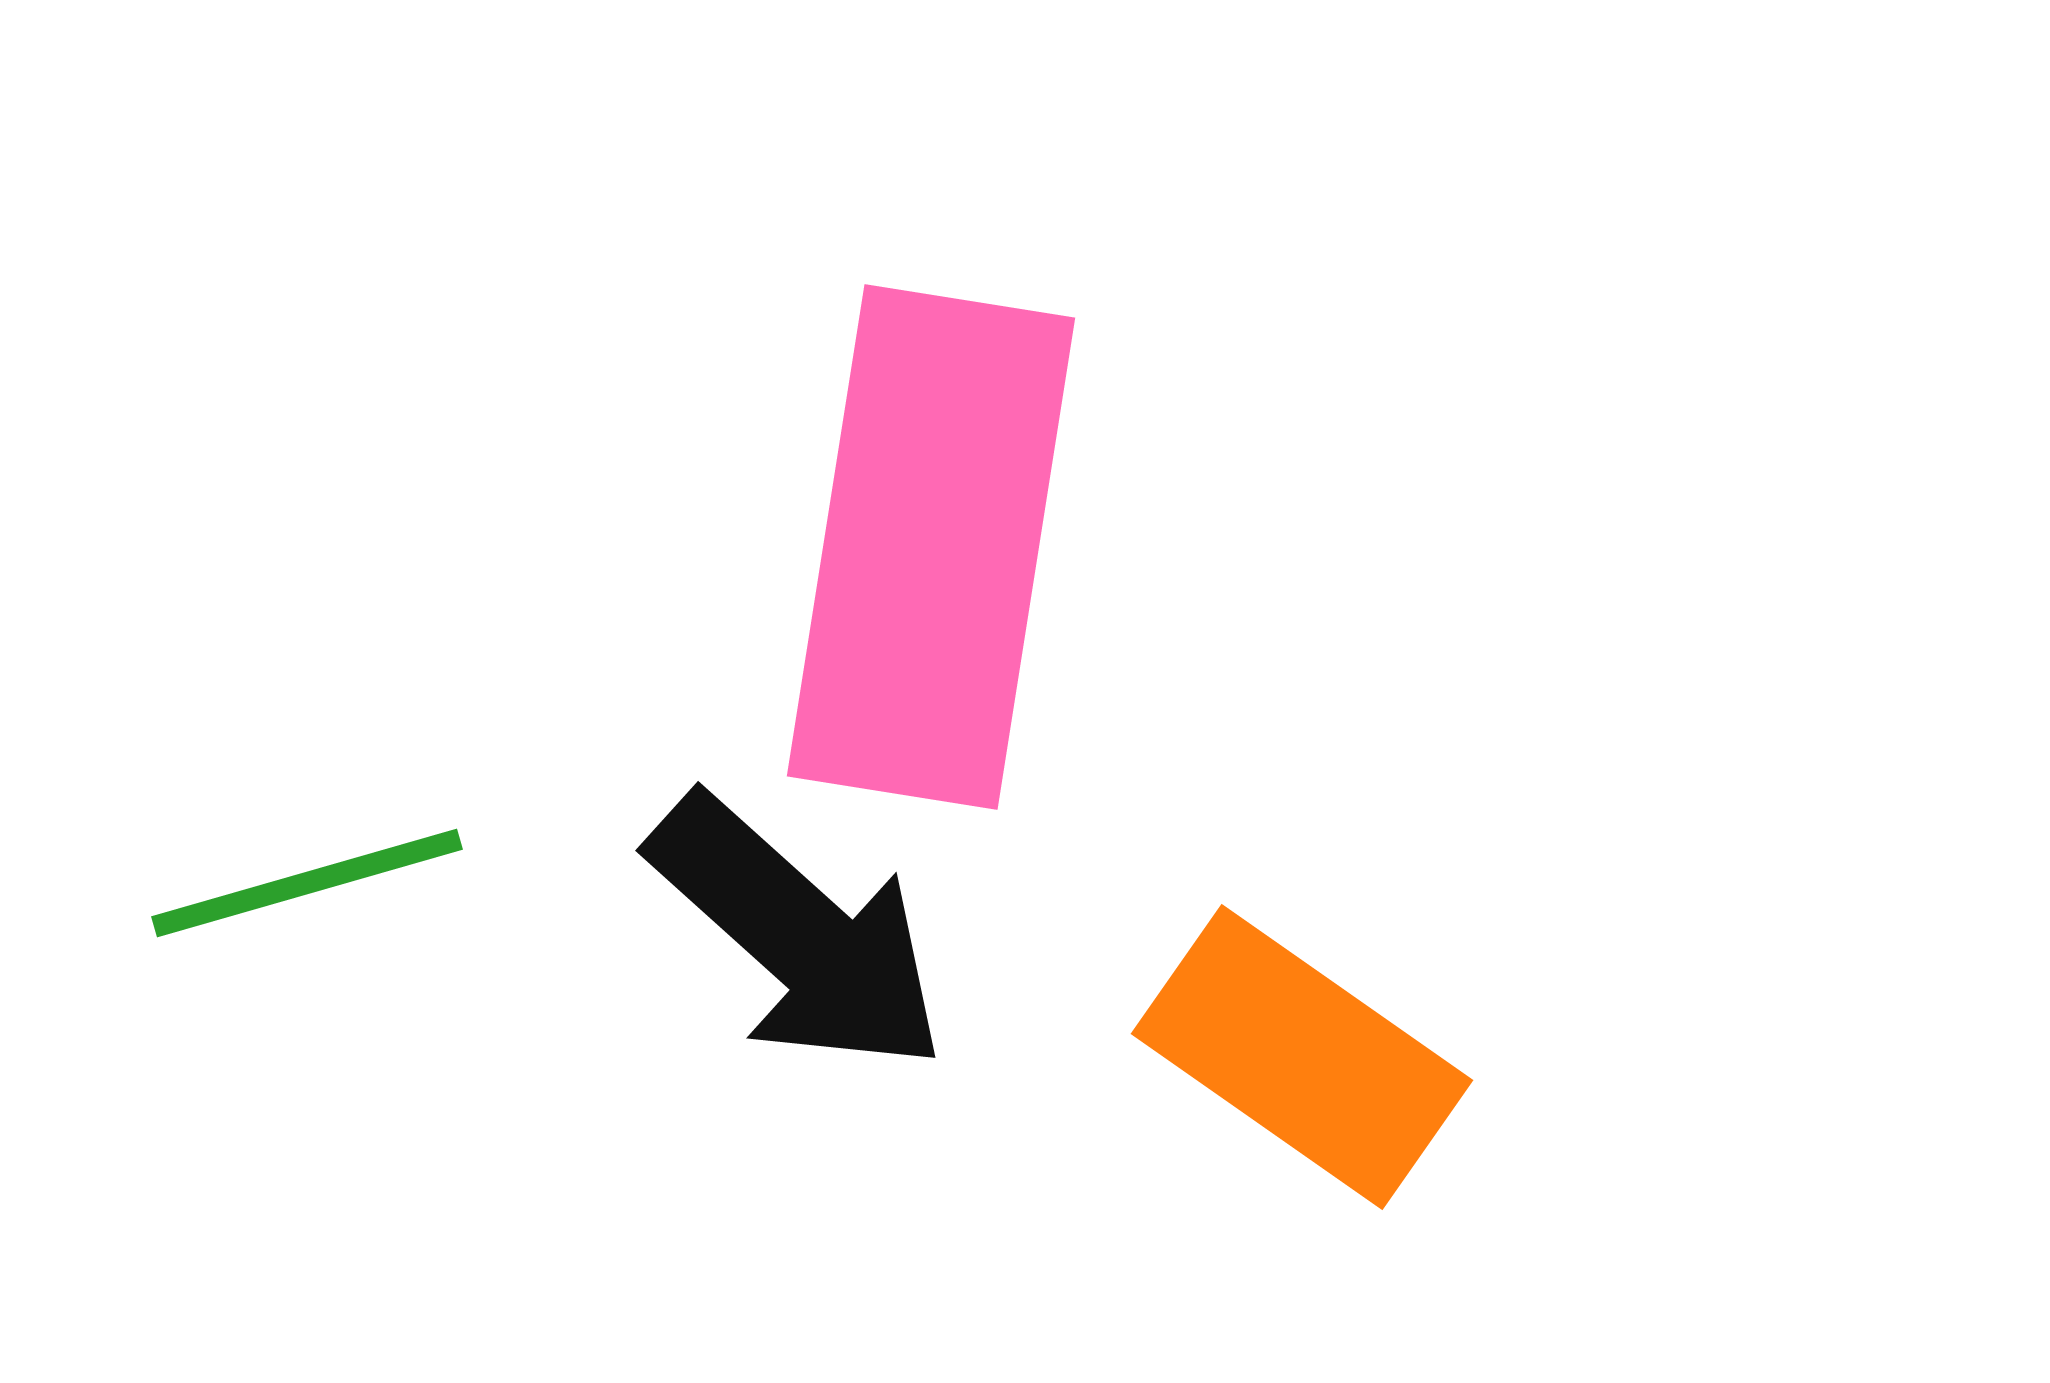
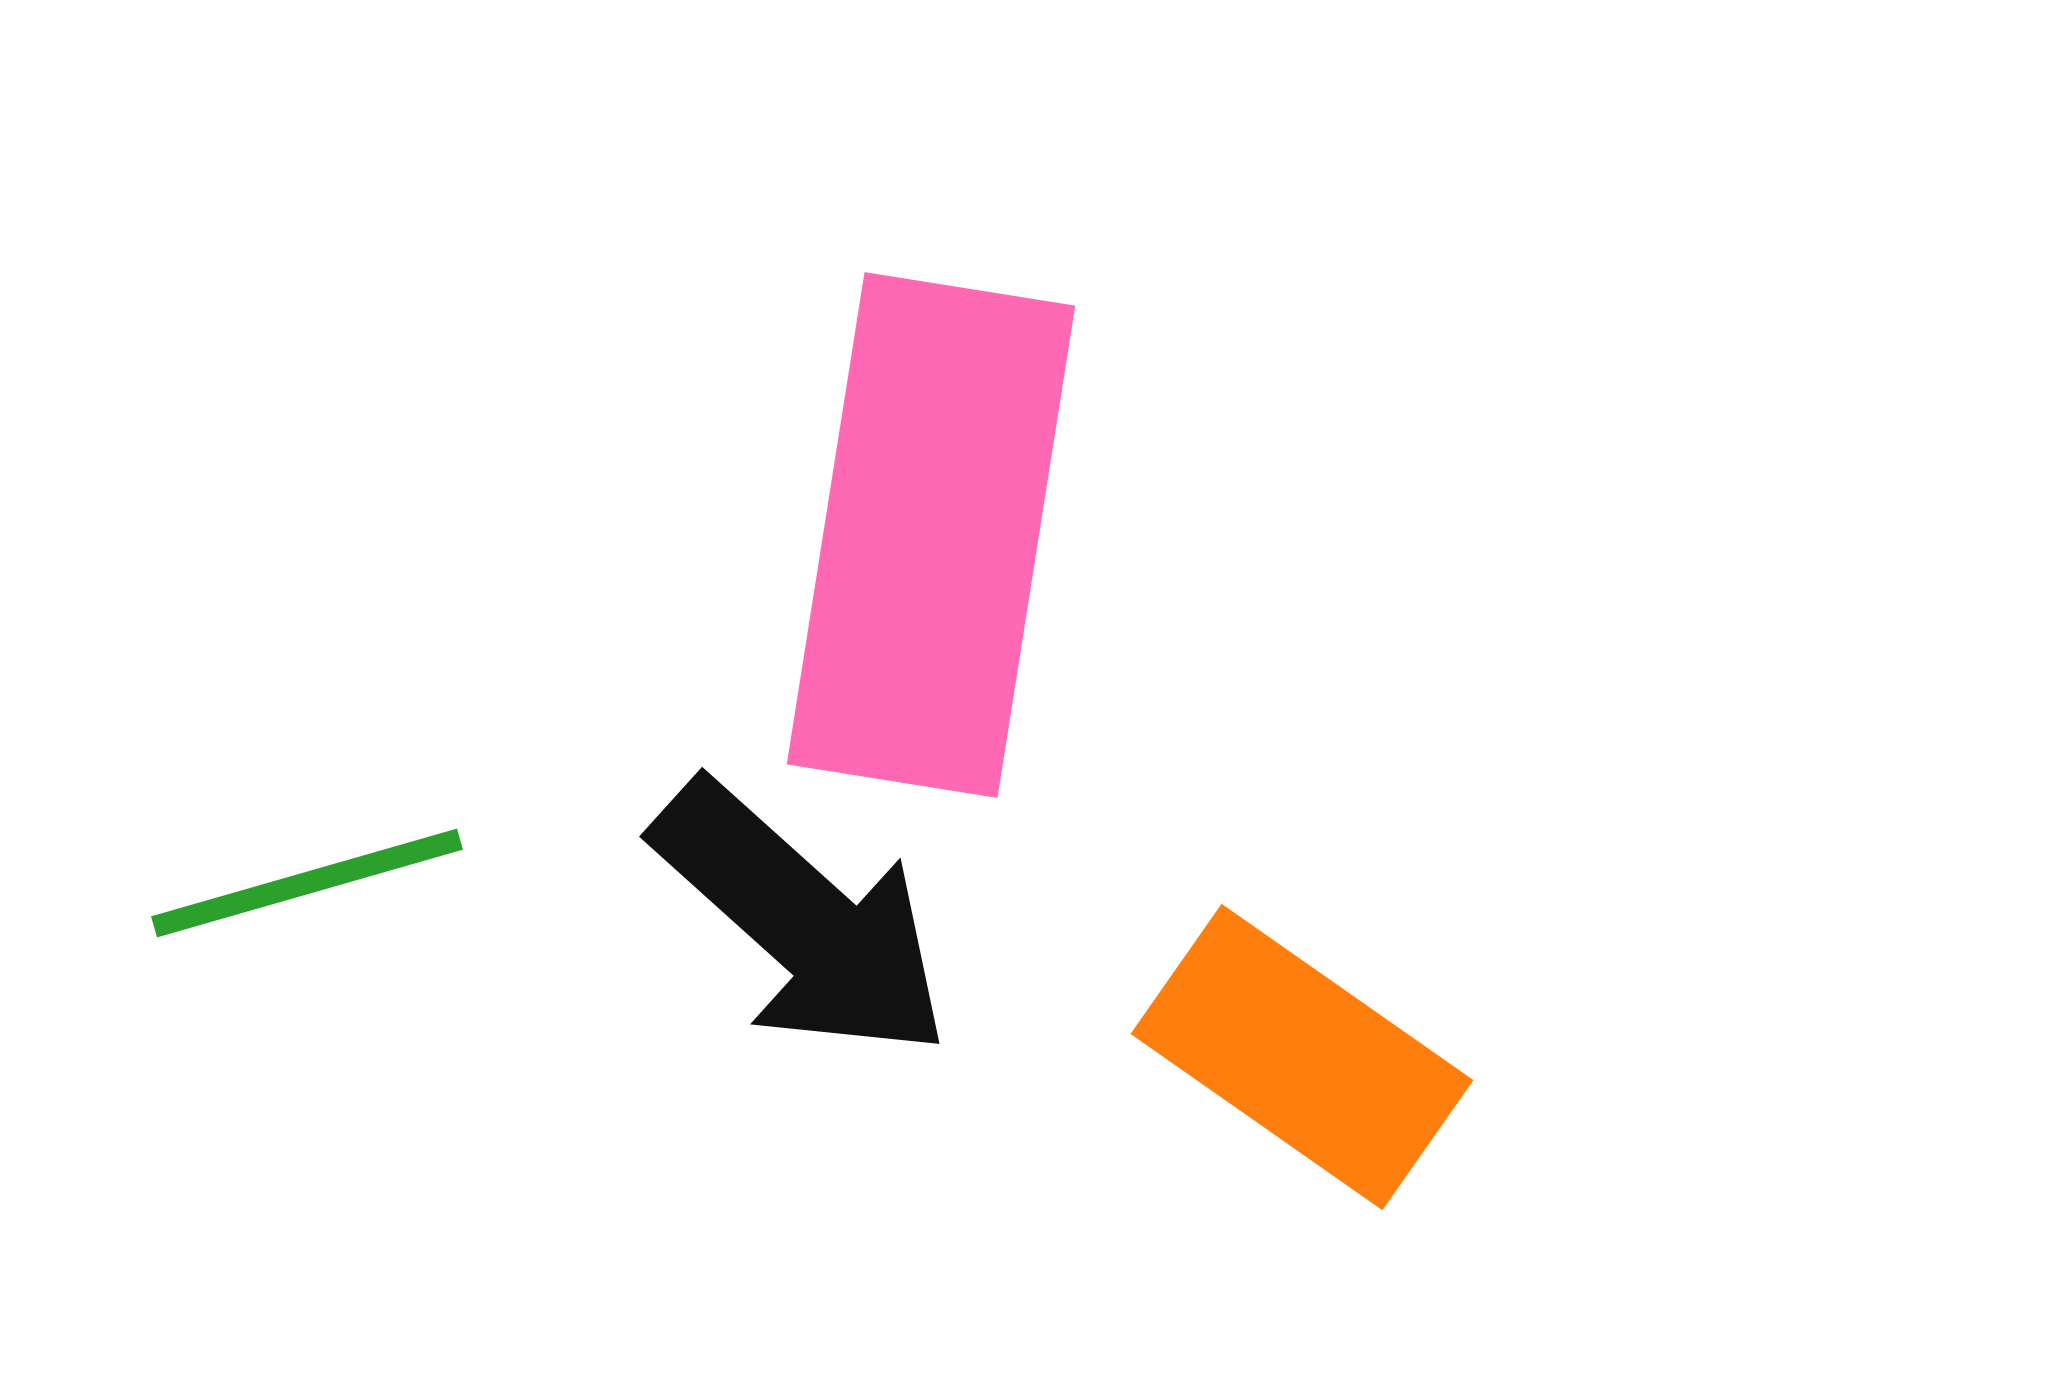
pink rectangle: moved 12 px up
black arrow: moved 4 px right, 14 px up
